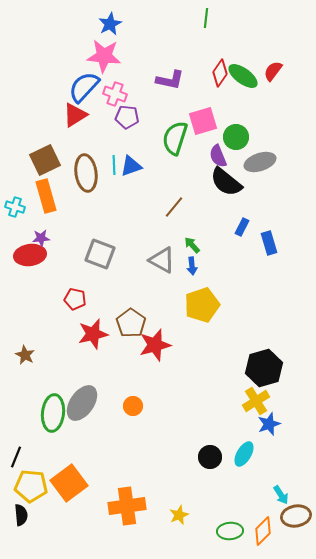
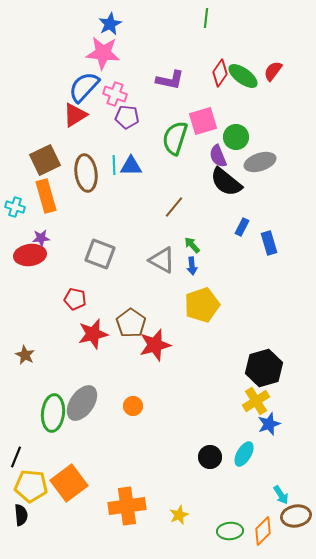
pink star at (104, 56): moved 1 px left, 3 px up
blue triangle at (131, 166): rotated 20 degrees clockwise
